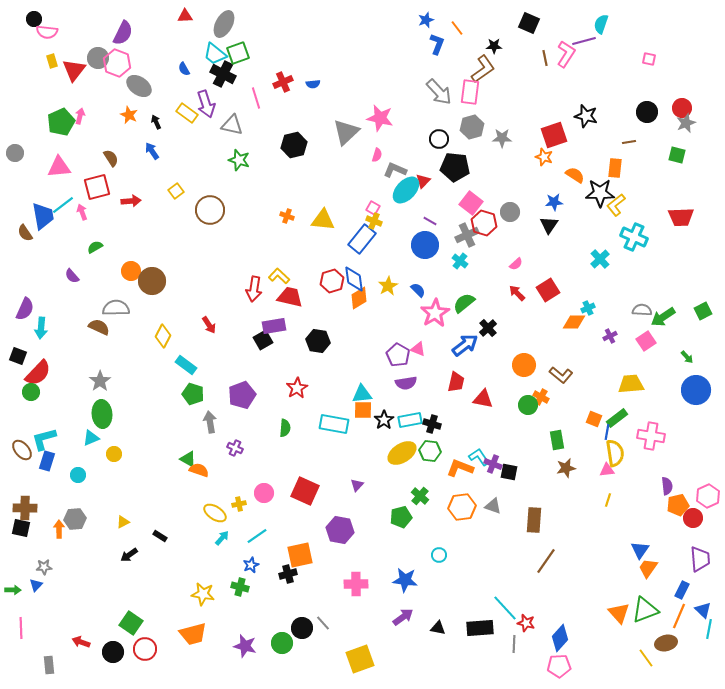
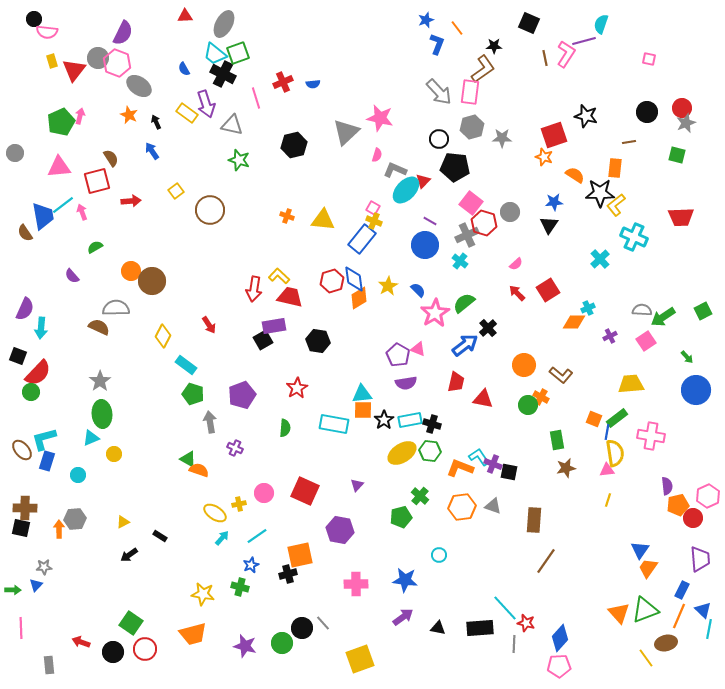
red square at (97, 187): moved 6 px up
